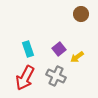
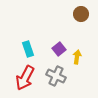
yellow arrow: rotated 136 degrees clockwise
